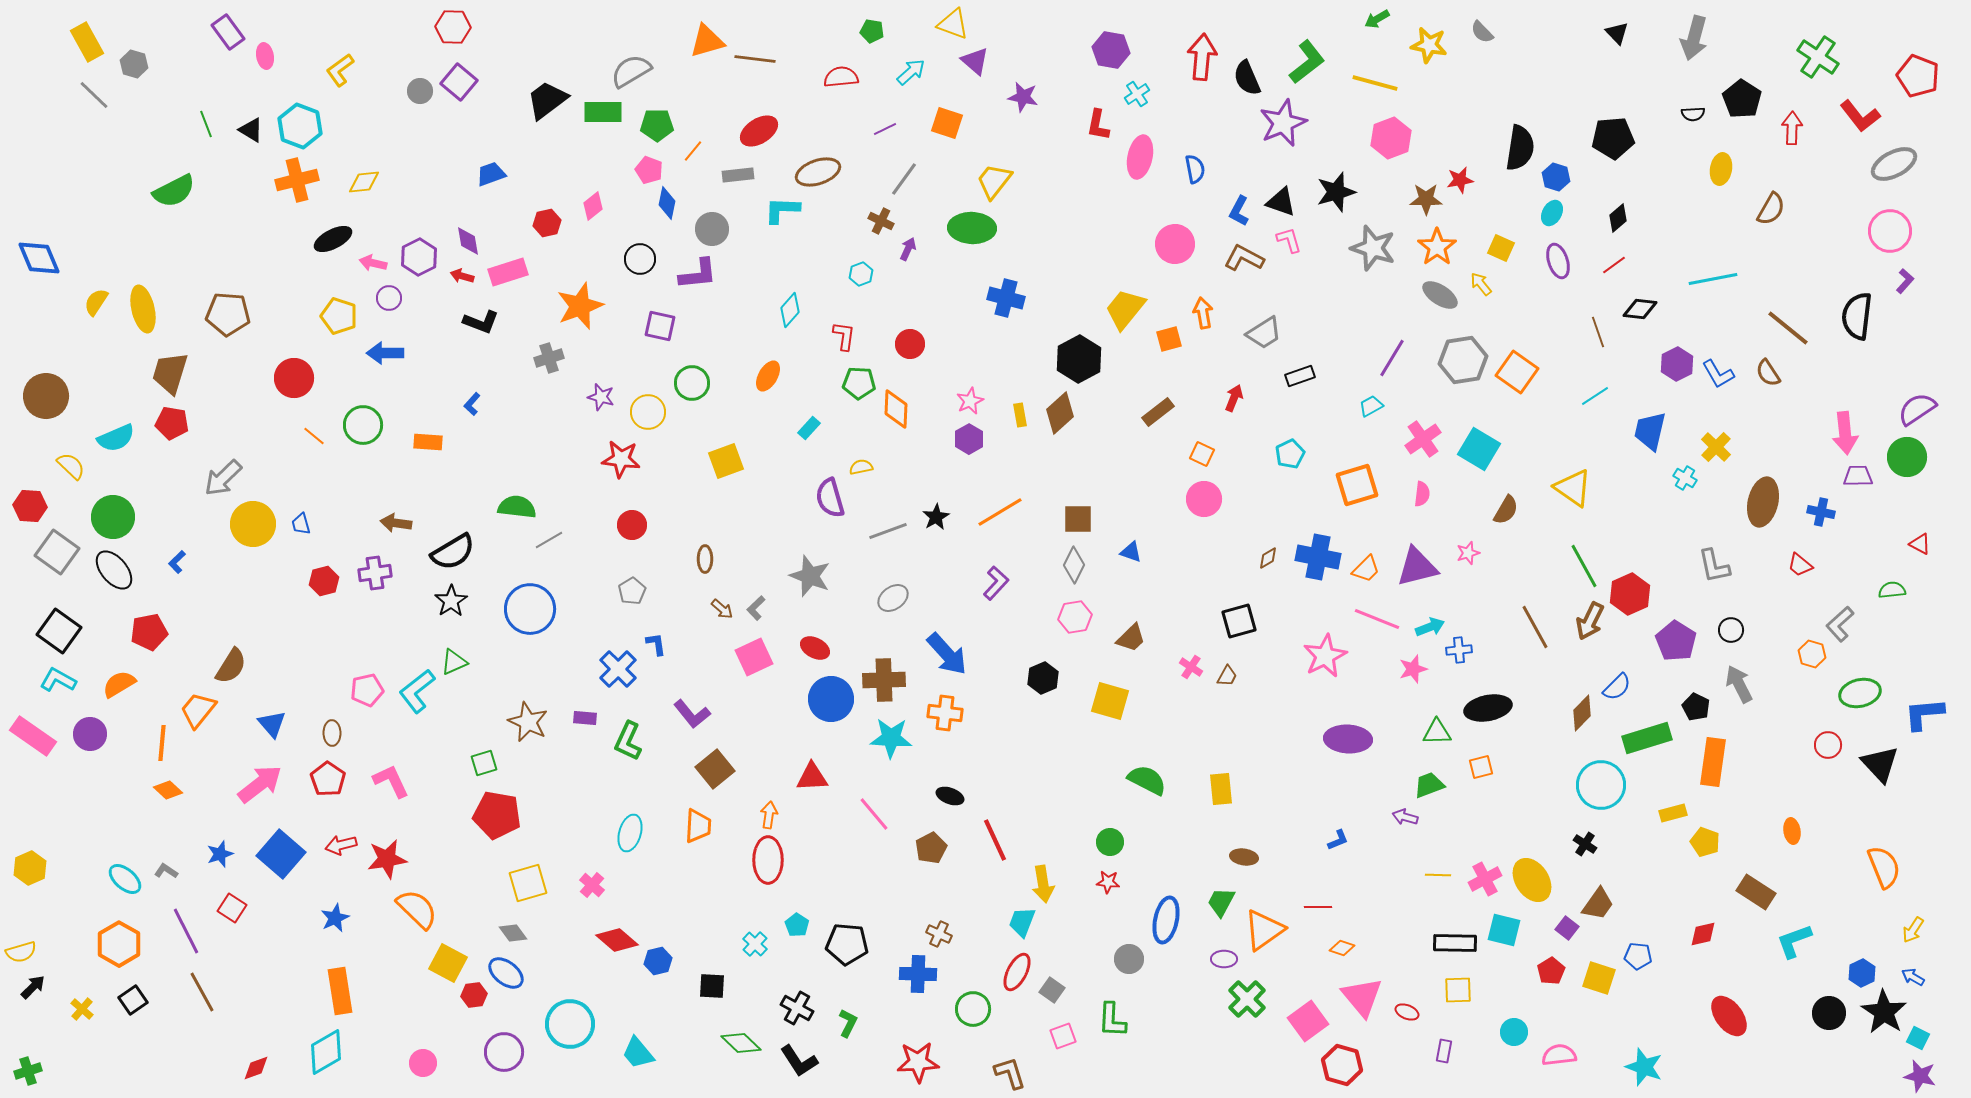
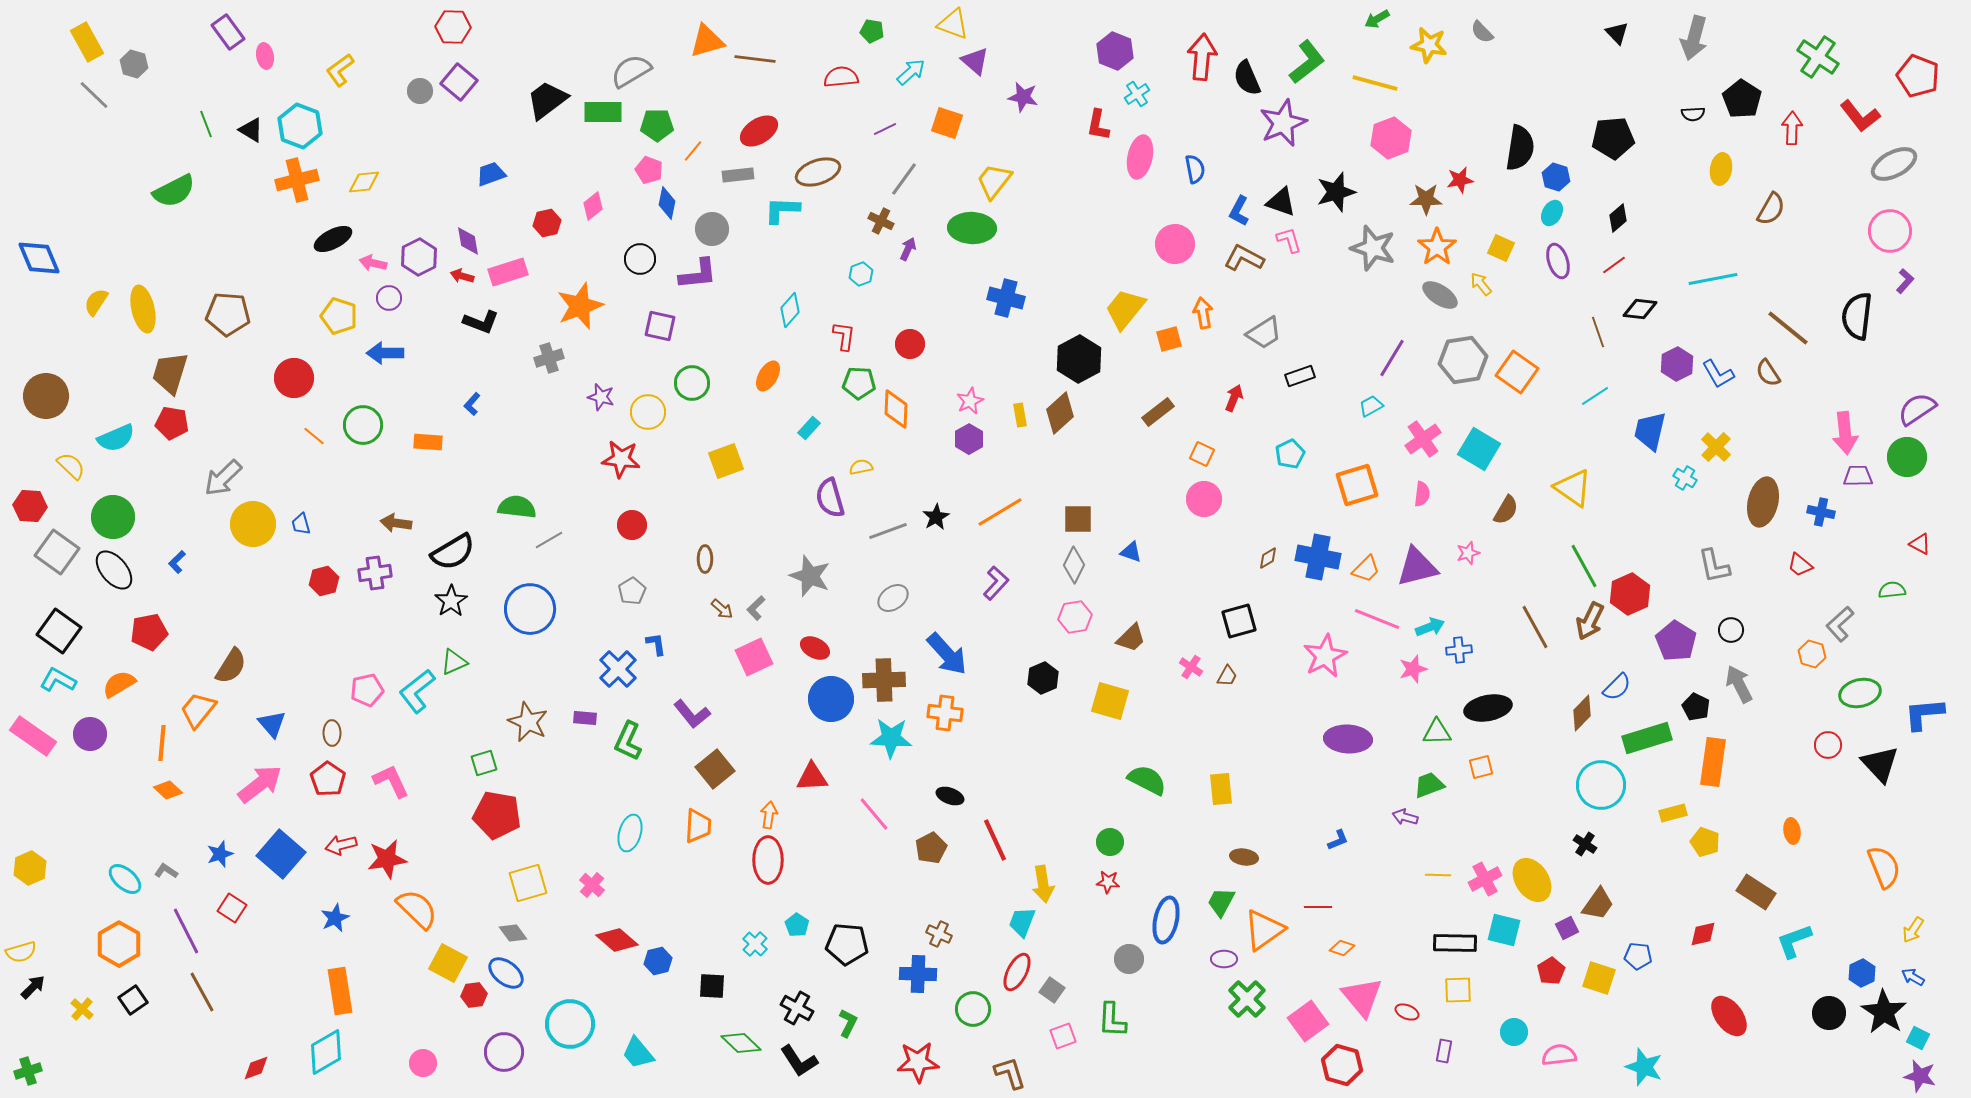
purple hexagon at (1111, 50): moved 4 px right, 1 px down; rotated 12 degrees clockwise
purple square at (1567, 928): rotated 25 degrees clockwise
